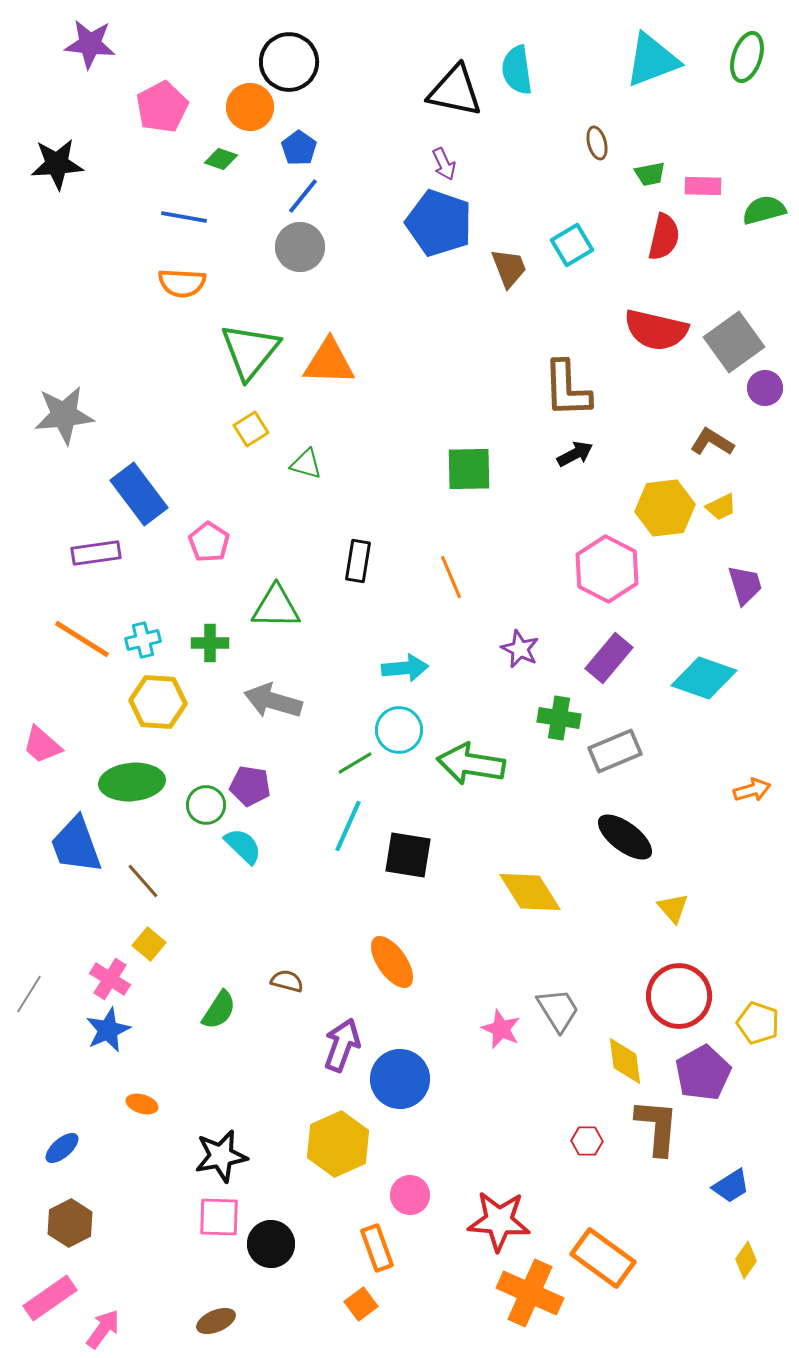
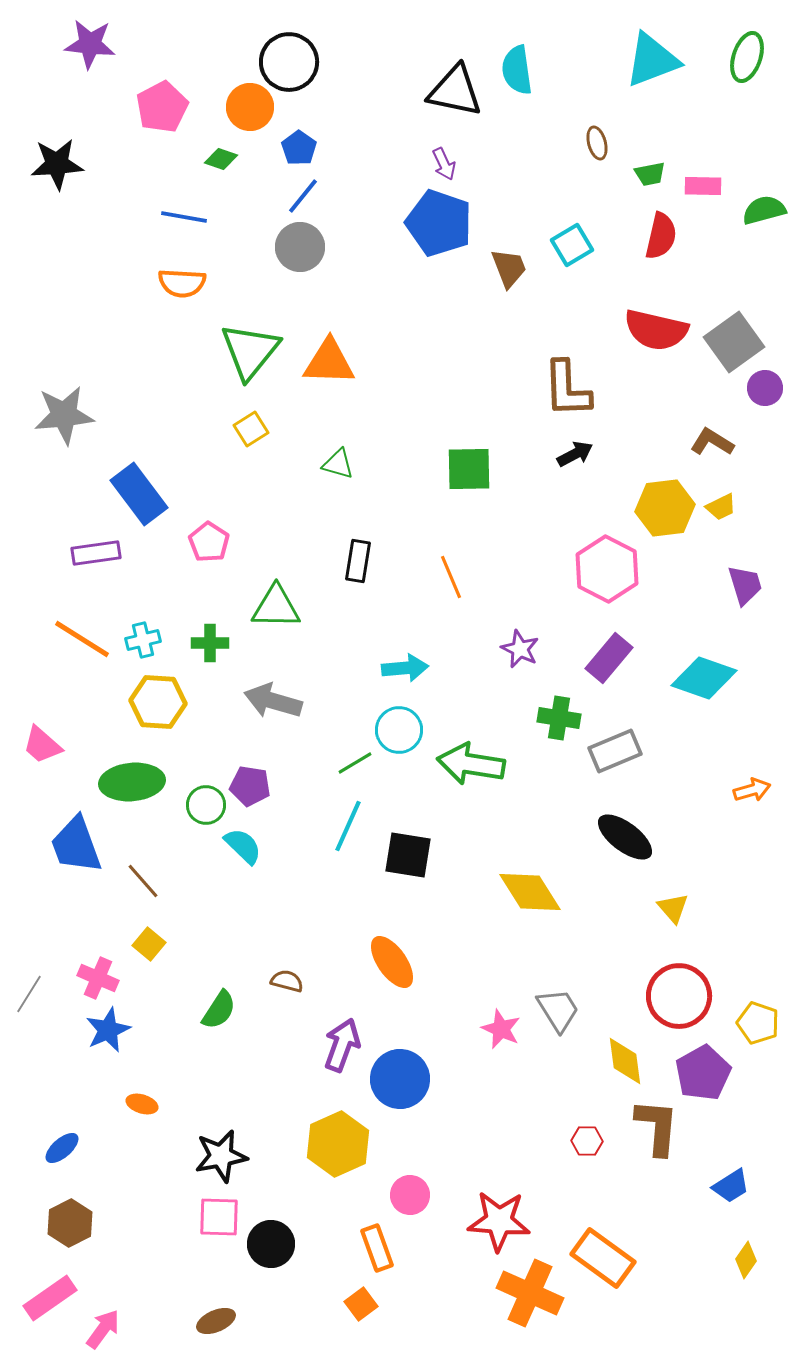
red semicircle at (664, 237): moved 3 px left, 1 px up
green triangle at (306, 464): moved 32 px right
pink cross at (110, 979): moved 12 px left, 1 px up; rotated 9 degrees counterclockwise
